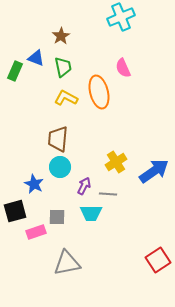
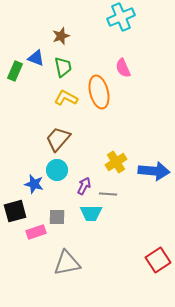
brown star: rotated 12 degrees clockwise
brown trapezoid: rotated 36 degrees clockwise
cyan circle: moved 3 px left, 3 px down
blue arrow: rotated 40 degrees clockwise
blue star: rotated 12 degrees counterclockwise
